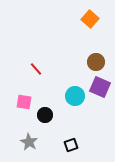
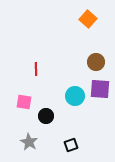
orange square: moved 2 px left
red line: rotated 40 degrees clockwise
purple square: moved 2 px down; rotated 20 degrees counterclockwise
black circle: moved 1 px right, 1 px down
